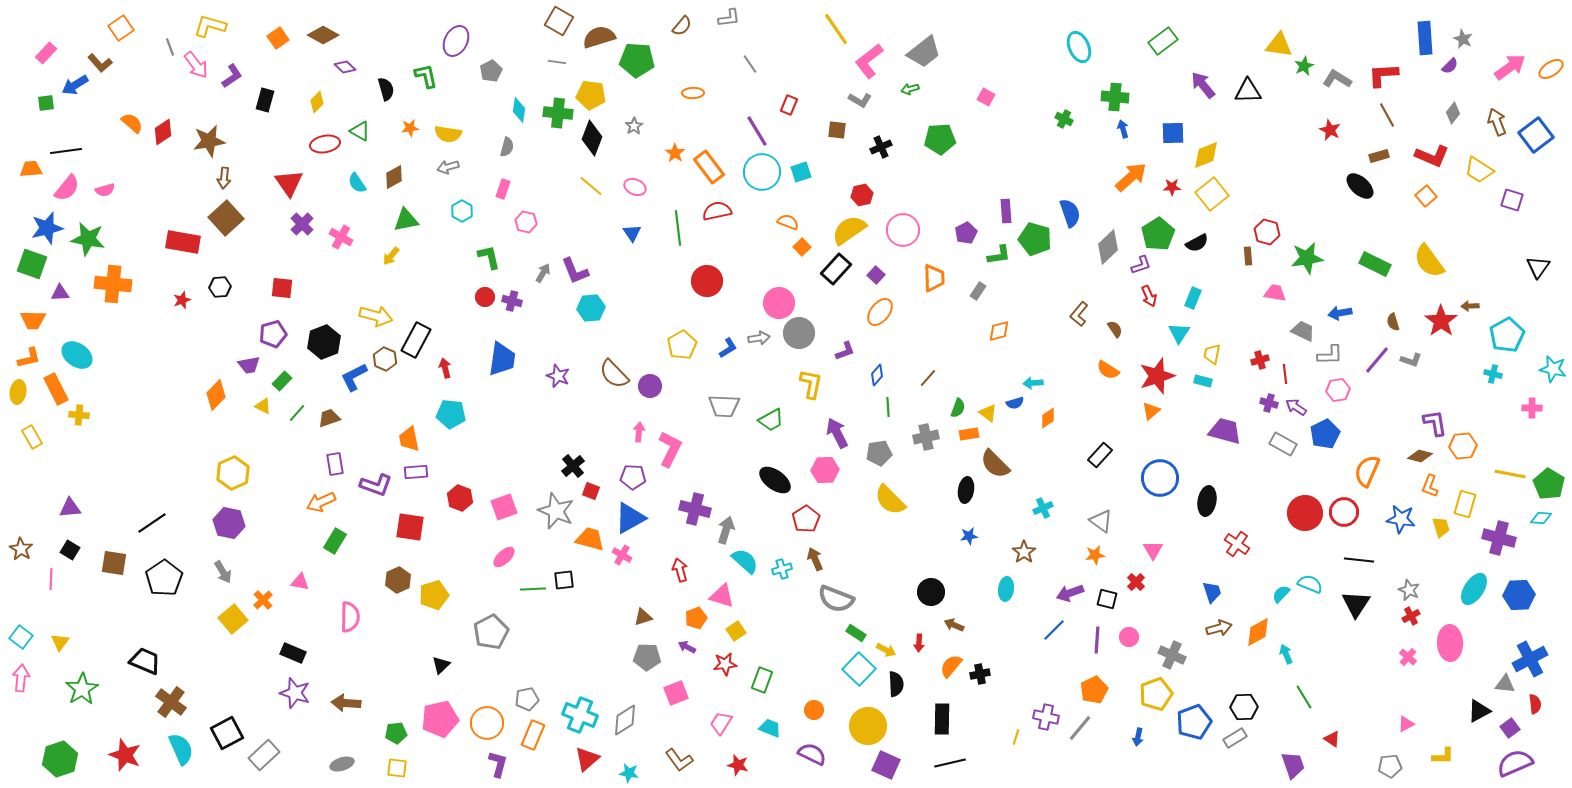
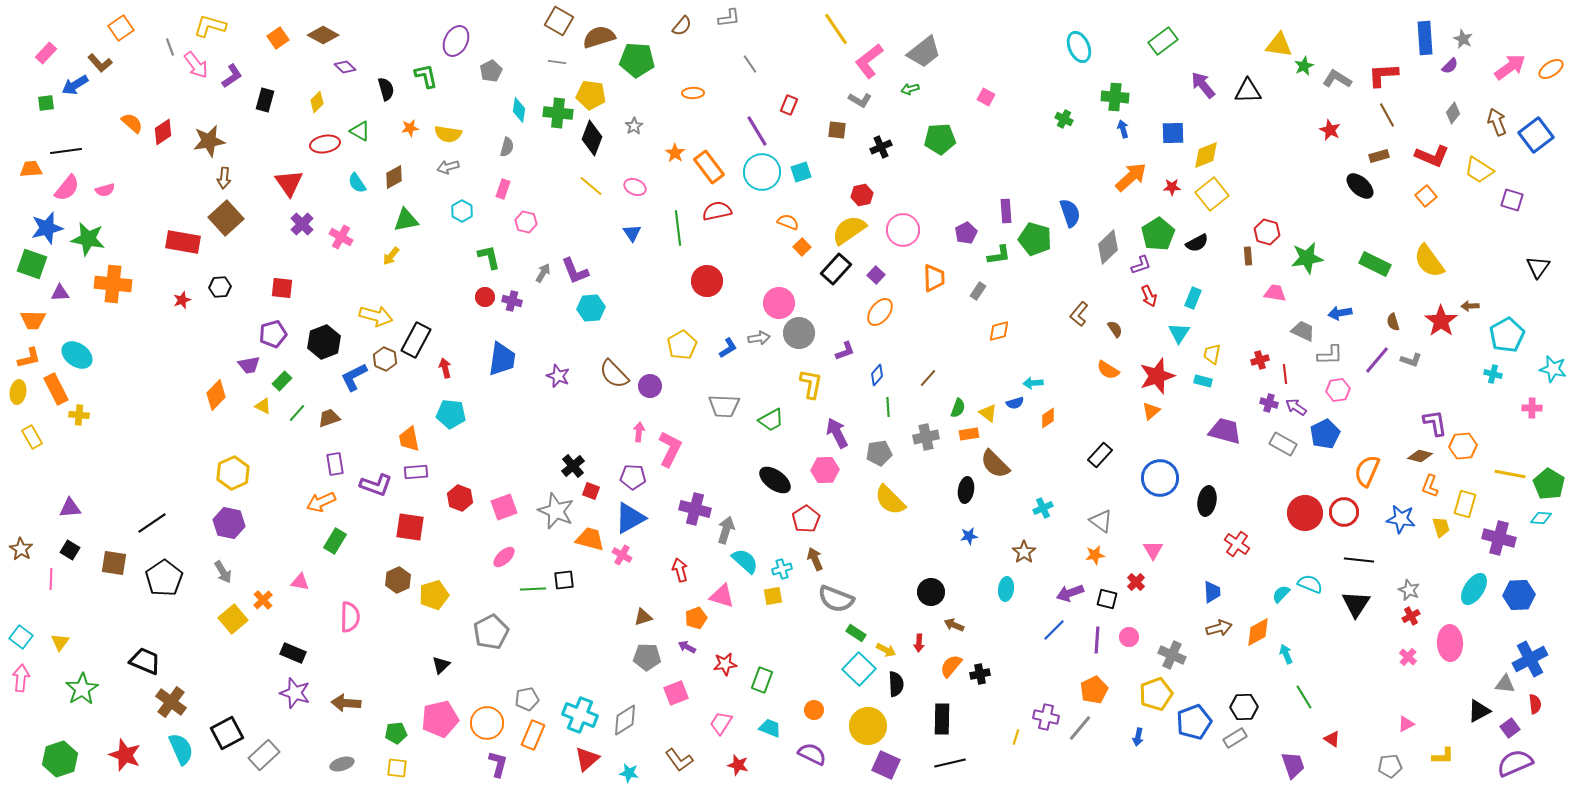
blue trapezoid at (1212, 592): rotated 15 degrees clockwise
yellow square at (736, 631): moved 37 px right, 35 px up; rotated 24 degrees clockwise
